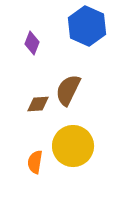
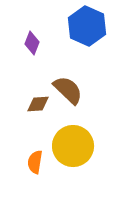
brown semicircle: rotated 108 degrees clockwise
